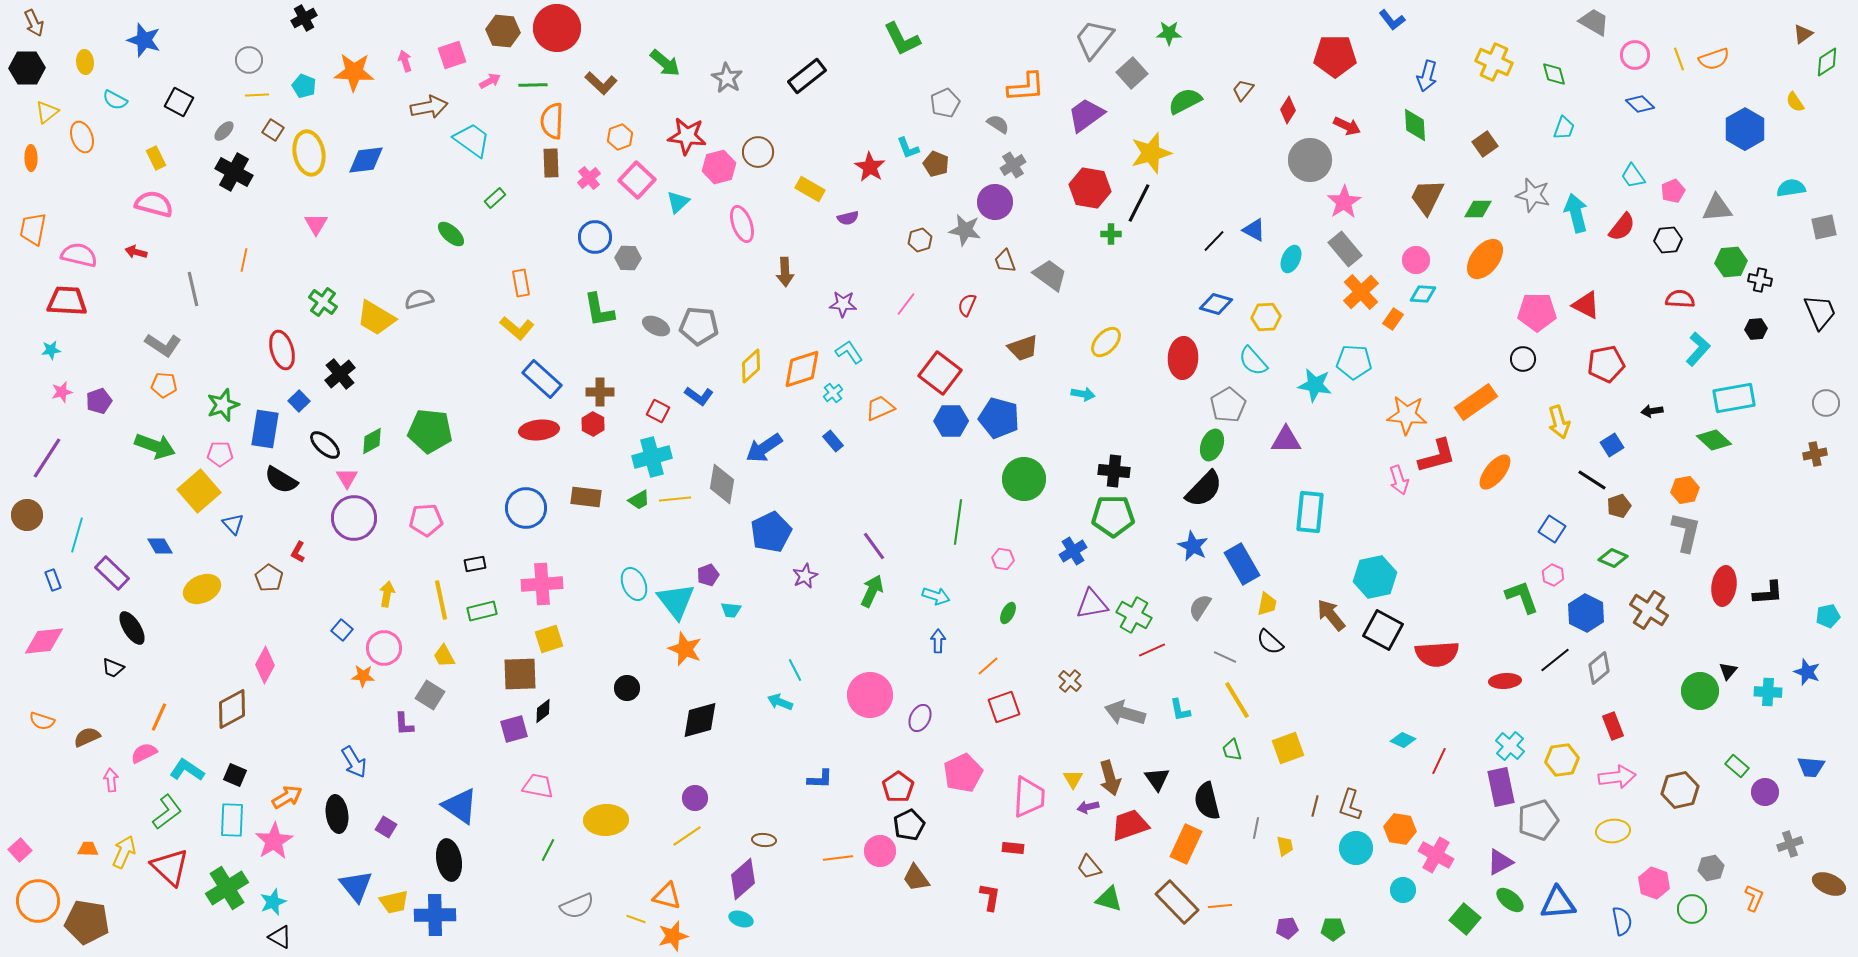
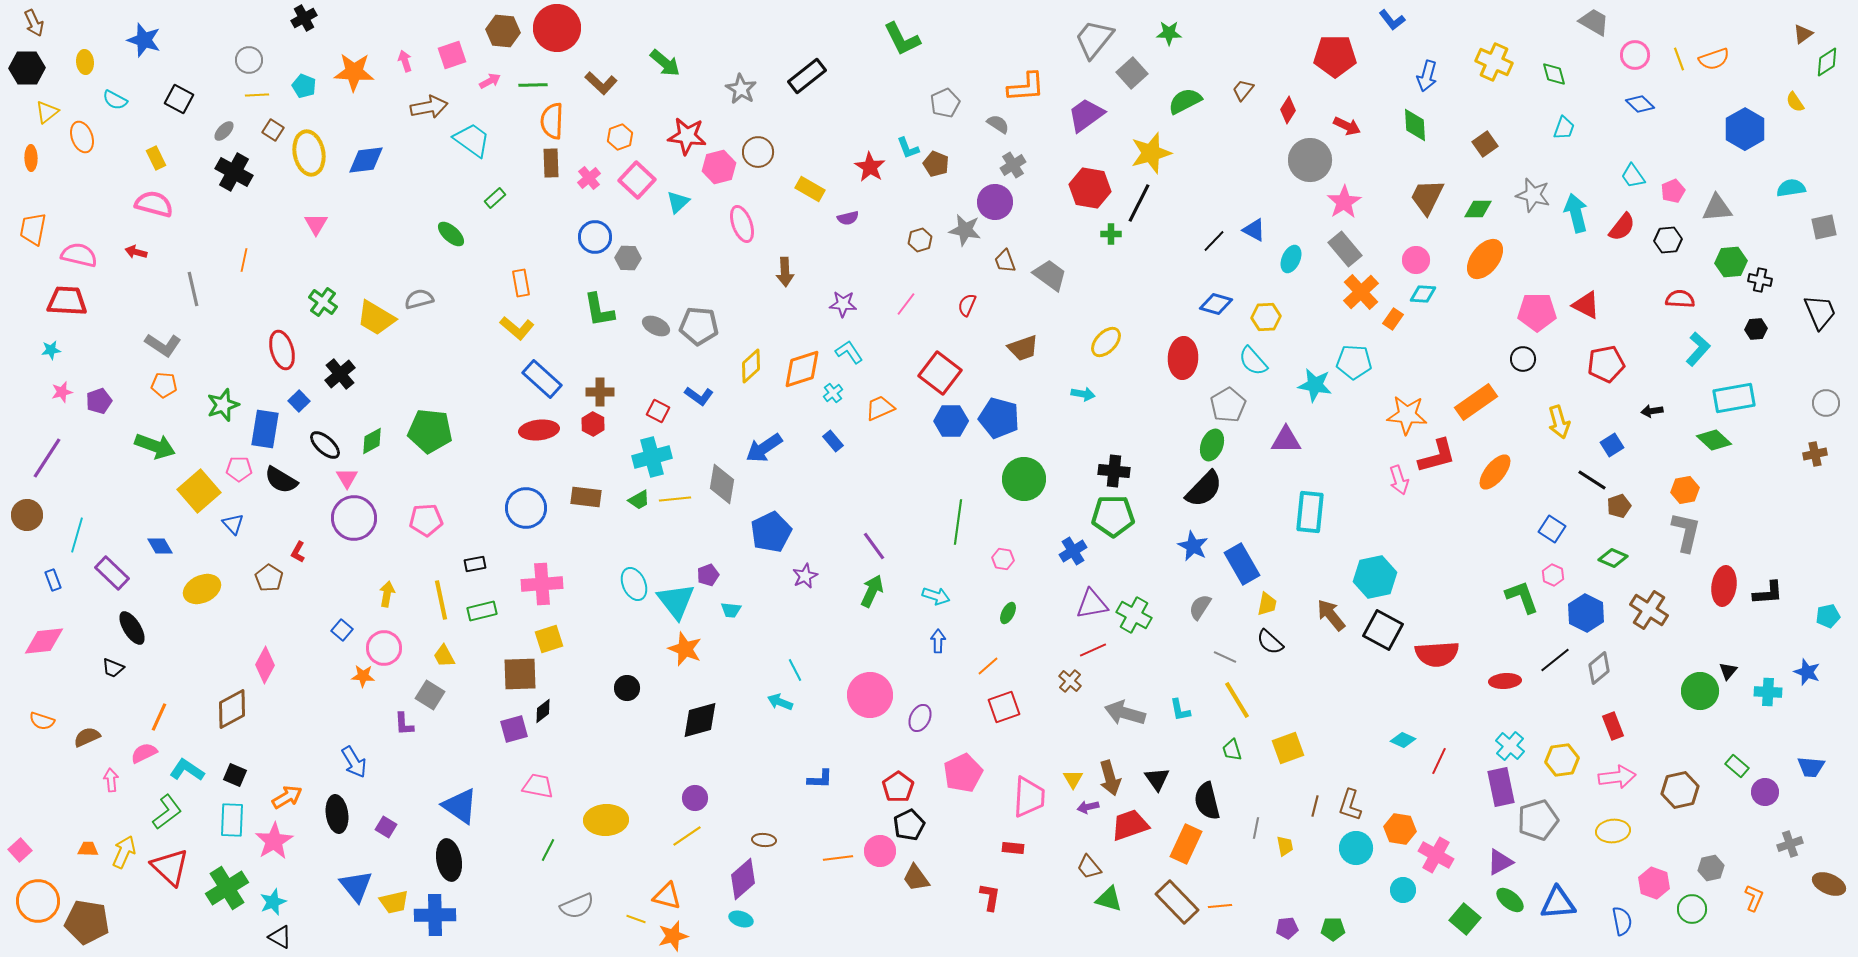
gray star at (727, 78): moved 14 px right, 11 px down
black square at (179, 102): moved 3 px up
pink pentagon at (220, 454): moved 19 px right, 15 px down
red line at (1152, 650): moved 59 px left
